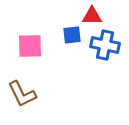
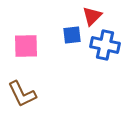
red triangle: rotated 45 degrees counterclockwise
pink square: moved 4 px left
